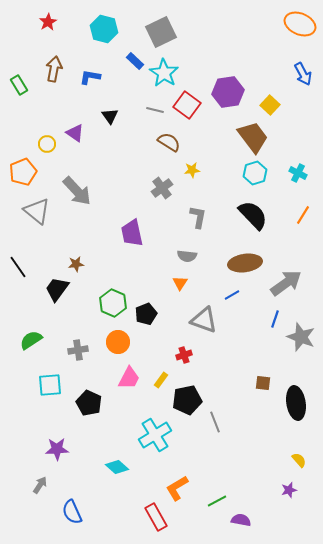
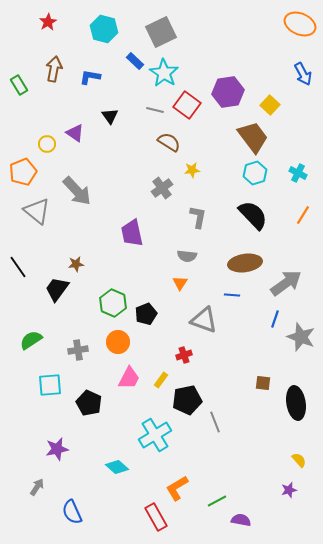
blue line at (232, 295): rotated 35 degrees clockwise
purple star at (57, 449): rotated 10 degrees counterclockwise
gray arrow at (40, 485): moved 3 px left, 2 px down
